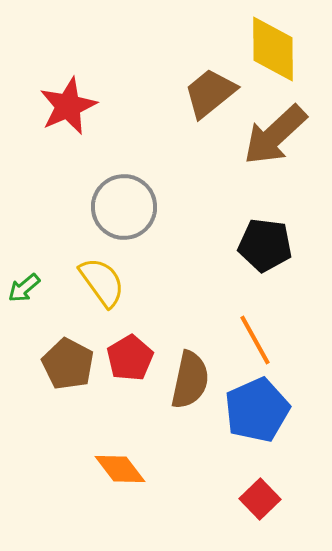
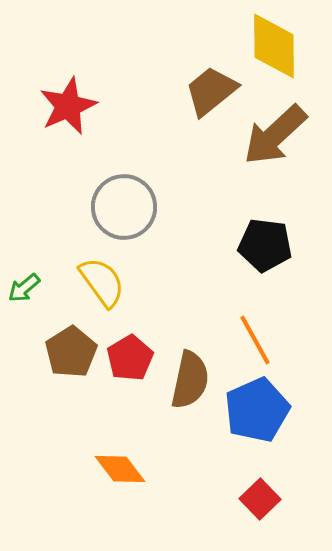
yellow diamond: moved 1 px right, 3 px up
brown trapezoid: moved 1 px right, 2 px up
brown pentagon: moved 3 px right, 12 px up; rotated 12 degrees clockwise
